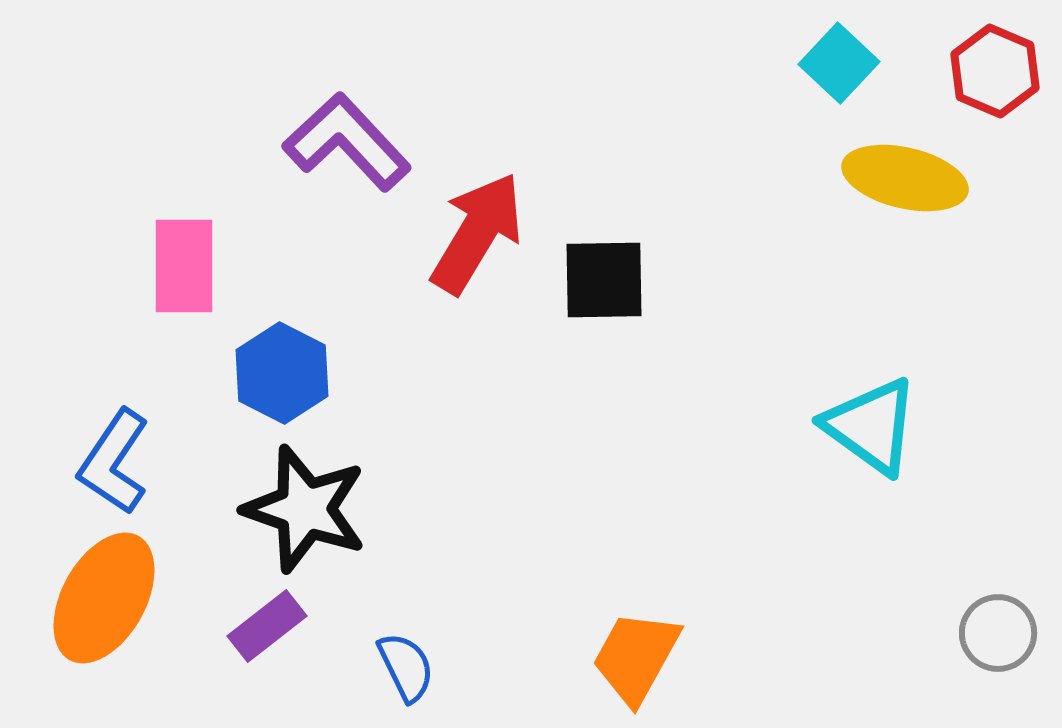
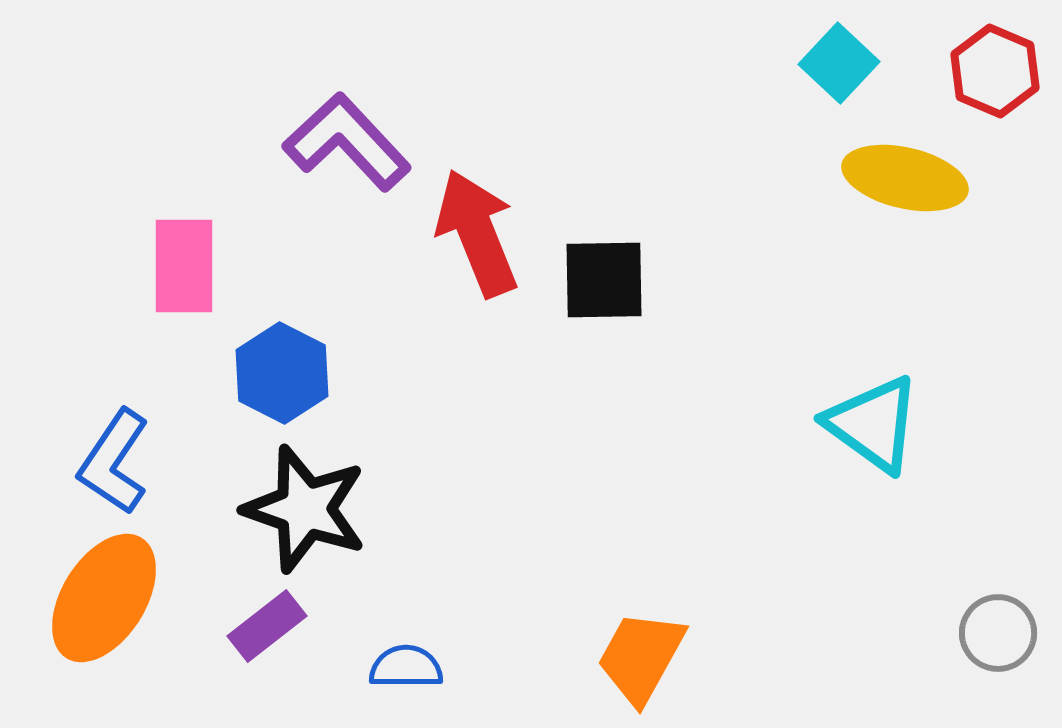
red arrow: rotated 53 degrees counterclockwise
cyan triangle: moved 2 px right, 2 px up
orange ellipse: rotated 3 degrees clockwise
orange trapezoid: moved 5 px right
blue semicircle: rotated 64 degrees counterclockwise
